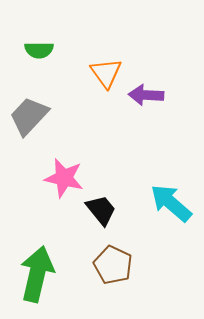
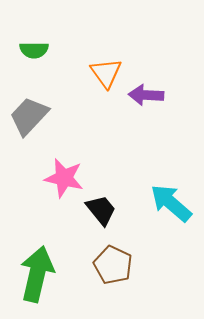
green semicircle: moved 5 px left
